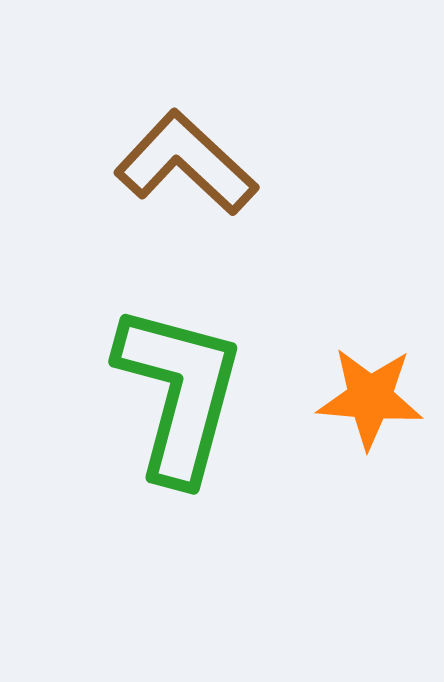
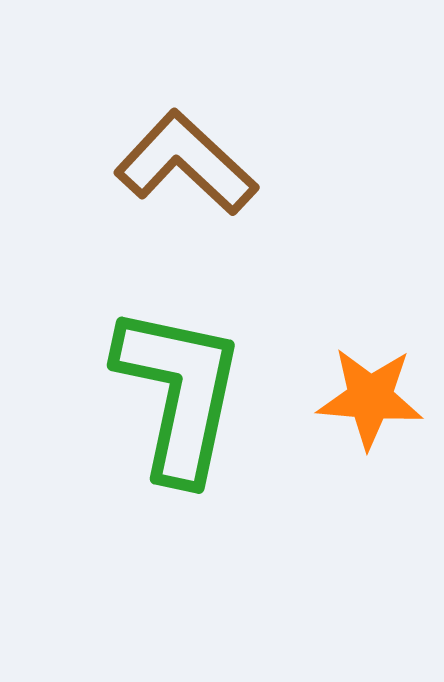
green L-shape: rotated 3 degrees counterclockwise
